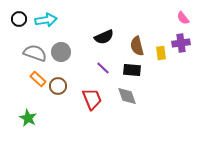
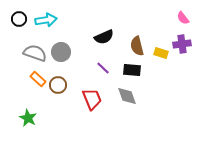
purple cross: moved 1 px right, 1 px down
yellow rectangle: rotated 64 degrees counterclockwise
brown circle: moved 1 px up
